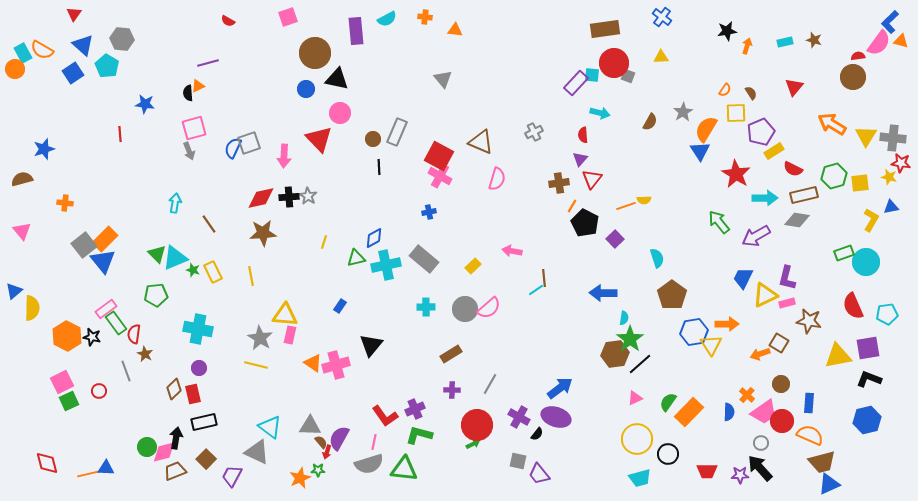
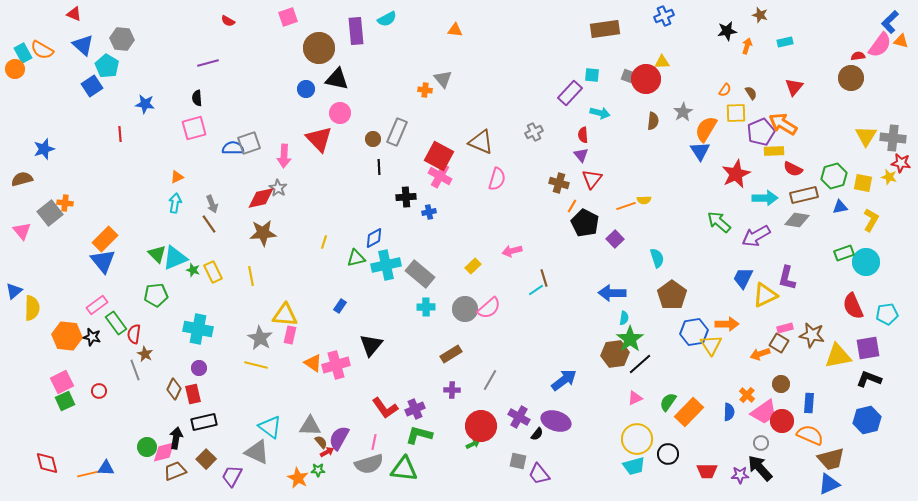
red triangle at (74, 14): rotated 42 degrees counterclockwise
orange cross at (425, 17): moved 73 px down
blue cross at (662, 17): moved 2 px right, 1 px up; rotated 30 degrees clockwise
brown star at (814, 40): moved 54 px left, 25 px up
pink semicircle at (879, 43): moved 1 px right, 2 px down
brown circle at (315, 53): moved 4 px right, 5 px up
yellow triangle at (661, 57): moved 1 px right, 5 px down
red circle at (614, 63): moved 32 px right, 16 px down
blue square at (73, 73): moved 19 px right, 13 px down
brown circle at (853, 77): moved 2 px left, 1 px down
purple rectangle at (576, 83): moved 6 px left, 10 px down
orange triangle at (198, 86): moved 21 px left, 91 px down
black semicircle at (188, 93): moved 9 px right, 5 px down
brown semicircle at (650, 122): moved 3 px right, 1 px up; rotated 24 degrees counterclockwise
orange arrow at (832, 124): moved 49 px left
blue semicircle at (233, 148): rotated 65 degrees clockwise
gray arrow at (189, 151): moved 23 px right, 53 px down
yellow rectangle at (774, 151): rotated 30 degrees clockwise
purple triangle at (580, 159): moved 1 px right, 4 px up; rotated 21 degrees counterclockwise
red star at (736, 174): rotated 16 degrees clockwise
brown cross at (559, 183): rotated 24 degrees clockwise
yellow square at (860, 183): moved 3 px right; rotated 18 degrees clockwise
gray star at (308, 196): moved 30 px left, 8 px up
black cross at (289, 197): moved 117 px right
blue triangle at (891, 207): moved 51 px left
green arrow at (719, 222): rotated 10 degrees counterclockwise
gray square at (84, 245): moved 34 px left, 32 px up
pink arrow at (512, 251): rotated 24 degrees counterclockwise
gray rectangle at (424, 259): moved 4 px left, 15 px down
brown line at (544, 278): rotated 12 degrees counterclockwise
blue arrow at (603, 293): moved 9 px right
pink rectangle at (787, 303): moved 2 px left, 25 px down
pink rectangle at (106, 309): moved 9 px left, 4 px up
brown star at (809, 321): moved 3 px right, 14 px down
orange hexagon at (67, 336): rotated 20 degrees counterclockwise
gray line at (126, 371): moved 9 px right, 1 px up
gray line at (490, 384): moved 4 px up
blue arrow at (560, 388): moved 4 px right, 8 px up
brown diamond at (174, 389): rotated 20 degrees counterclockwise
green square at (69, 401): moved 4 px left
red L-shape at (385, 416): moved 8 px up
purple ellipse at (556, 417): moved 4 px down
red circle at (477, 425): moved 4 px right, 1 px down
red arrow at (327, 452): rotated 136 degrees counterclockwise
brown trapezoid at (822, 462): moved 9 px right, 3 px up
orange star at (300, 478): moved 2 px left; rotated 20 degrees counterclockwise
cyan trapezoid at (640, 478): moved 6 px left, 12 px up
